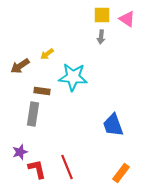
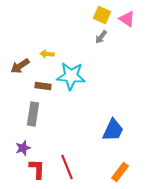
yellow square: rotated 24 degrees clockwise
gray arrow: rotated 32 degrees clockwise
yellow arrow: rotated 40 degrees clockwise
cyan star: moved 2 px left, 1 px up
brown rectangle: moved 1 px right, 5 px up
blue trapezoid: moved 5 px down; rotated 135 degrees counterclockwise
purple star: moved 3 px right, 4 px up
red L-shape: rotated 15 degrees clockwise
orange rectangle: moved 1 px left, 1 px up
